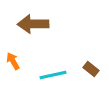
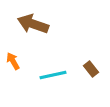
brown arrow: rotated 20 degrees clockwise
brown rectangle: rotated 14 degrees clockwise
